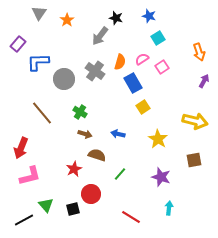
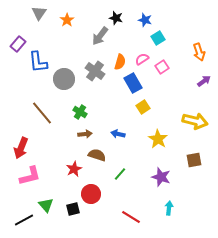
blue star: moved 4 px left, 4 px down
blue L-shape: rotated 95 degrees counterclockwise
purple arrow: rotated 24 degrees clockwise
brown arrow: rotated 24 degrees counterclockwise
